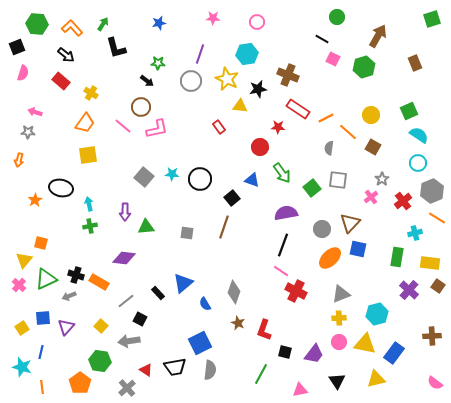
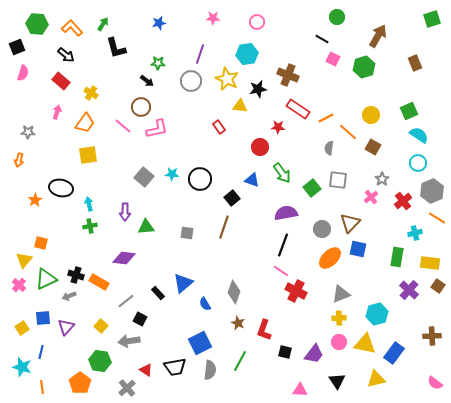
pink arrow at (35, 112): moved 22 px right; rotated 88 degrees clockwise
green line at (261, 374): moved 21 px left, 13 px up
pink triangle at (300, 390): rotated 14 degrees clockwise
